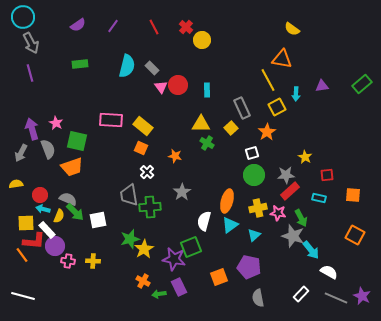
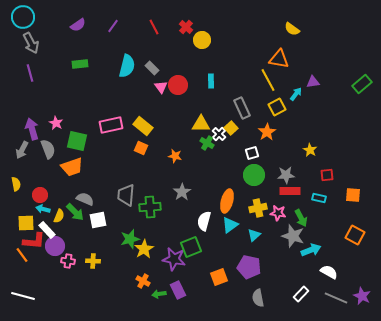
orange triangle at (282, 59): moved 3 px left
purple triangle at (322, 86): moved 9 px left, 4 px up
cyan rectangle at (207, 90): moved 4 px right, 9 px up
cyan arrow at (296, 94): rotated 144 degrees counterclockwise
pink rectangle at (111, 120): moved 5 px down; rotated 15 degrees counterclockwise
gray arrow at (21, 153): moved 1 px right, 3 px up
yellow star at (305, 157): moved 5 px right, 7 px up
white cross at (147, 172): moved 72 px right, 38 px up
yellow semicircle at (16, 184): rotated 88 degrees clockwise
red rectangle at (290, 191): rotated 42 degrees clockwise
gray trapezoid at (129, 195): moved 3 px left; rotated 15 degrees clockwise
gray semicircle at (68, 199): moved 17 px right
cyan arrow at (311, 250): rotated 72 degrees counterclockwise
purple rectangle at (179, 287): moved 1 px left, 3 px down
